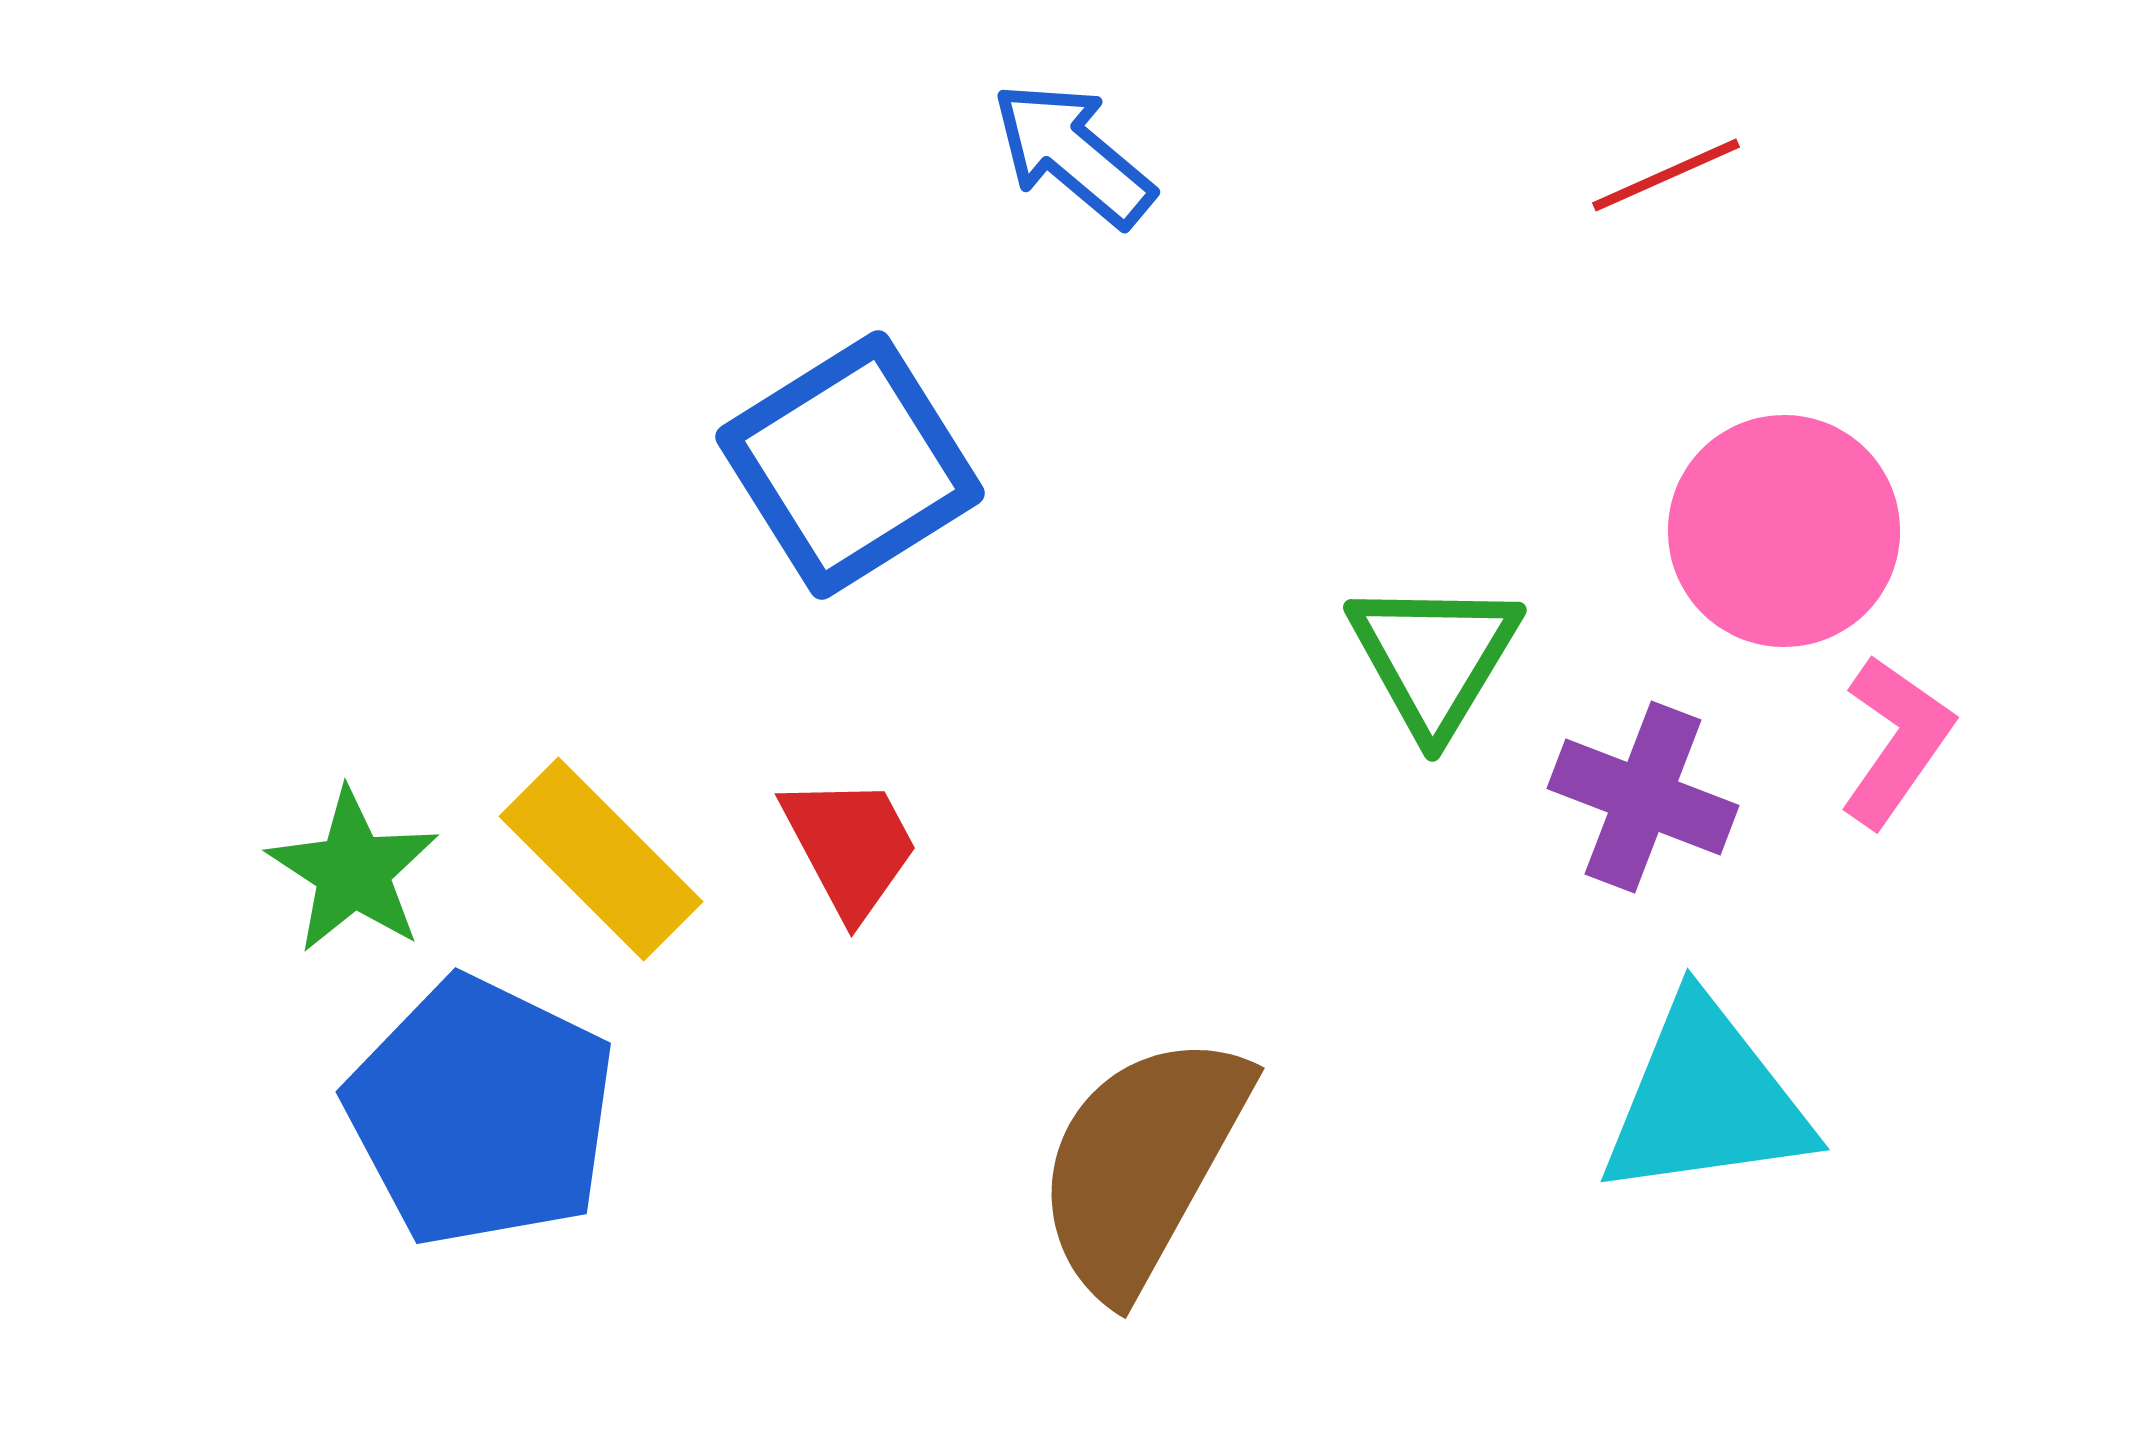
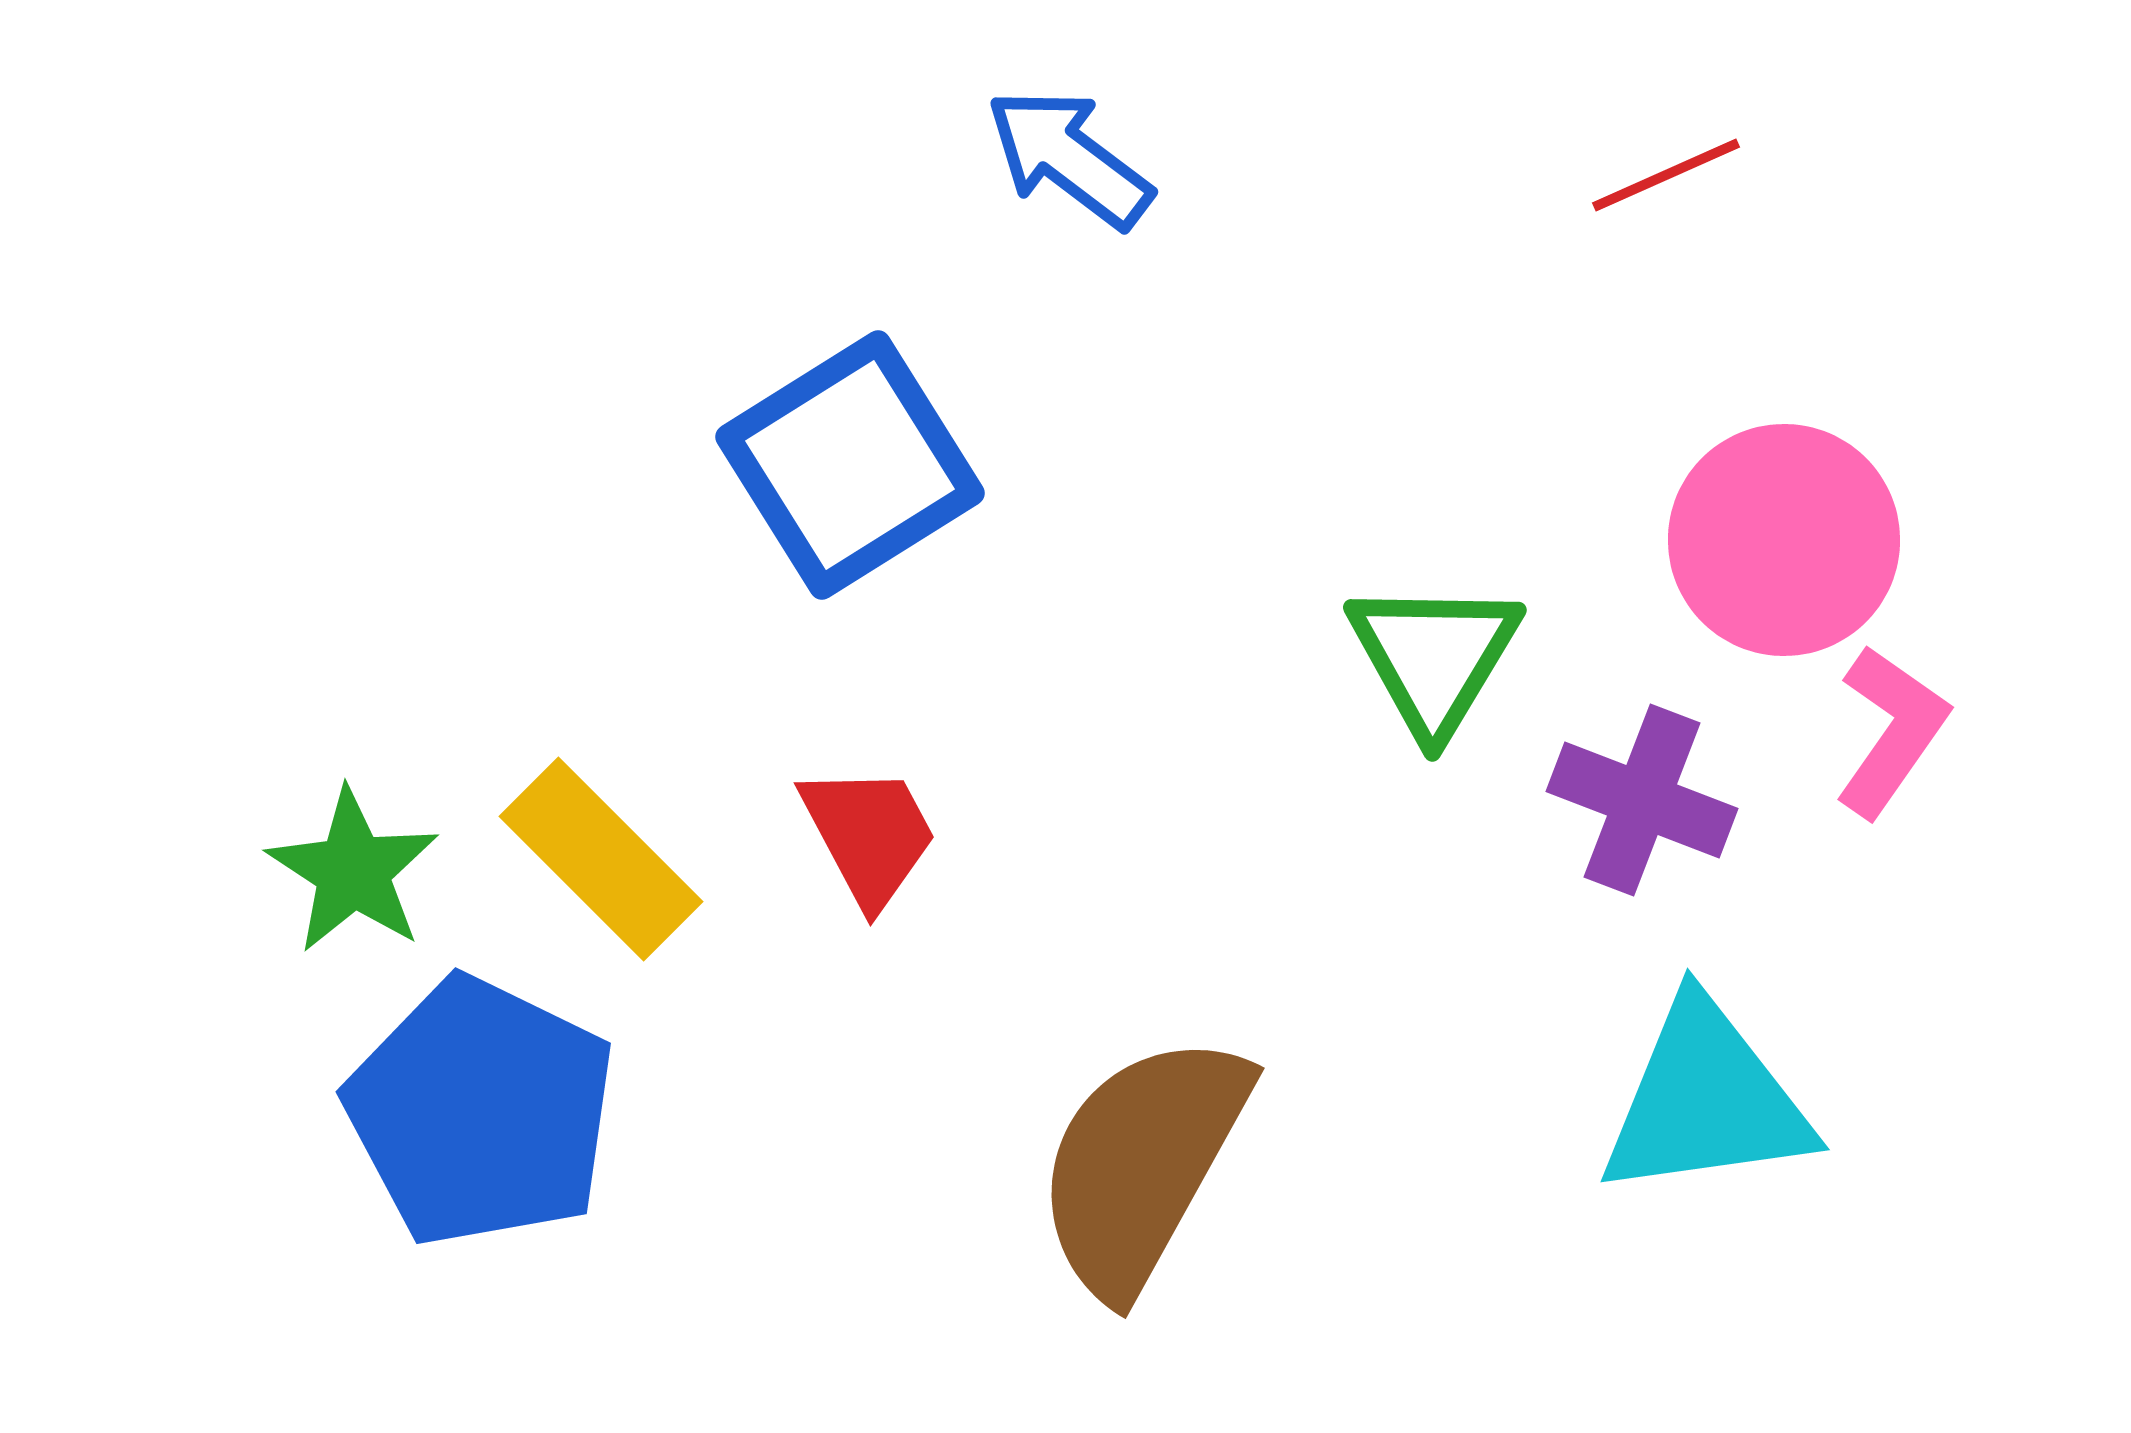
blue arrow: moved 4 px left, 4 px down; rotated 3 degrees counterclockwise
pink circle: moved 9 px down
pink L-shape: moved 5 px left, 10 px up
purple cross: moved 1 px left, 3 px down
red trapezoid: moved 19 px right, 11 px up
